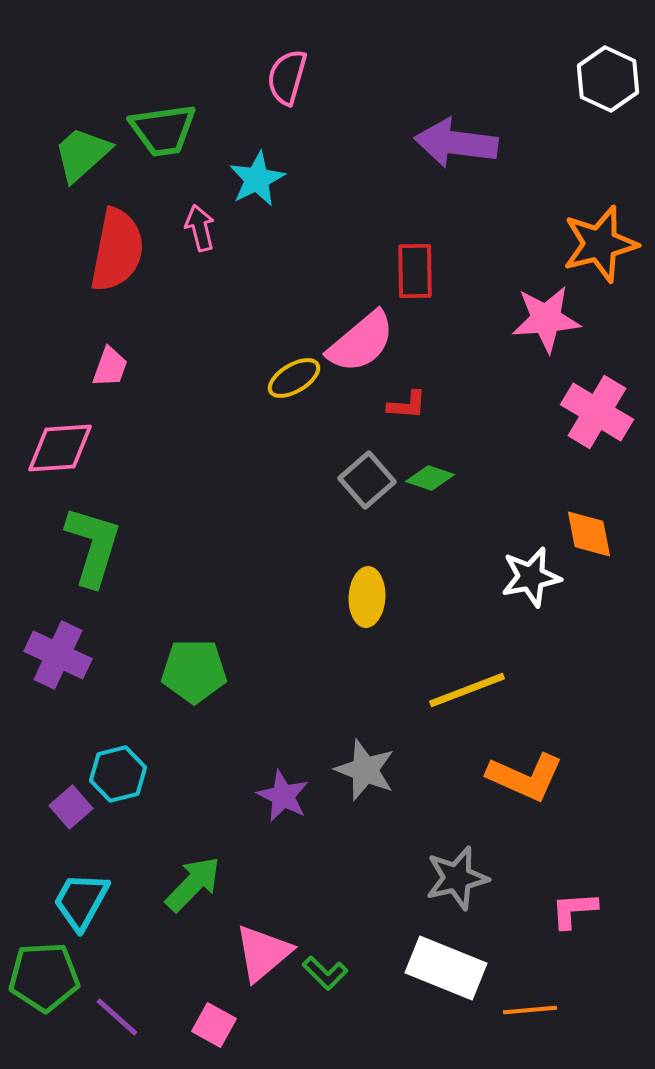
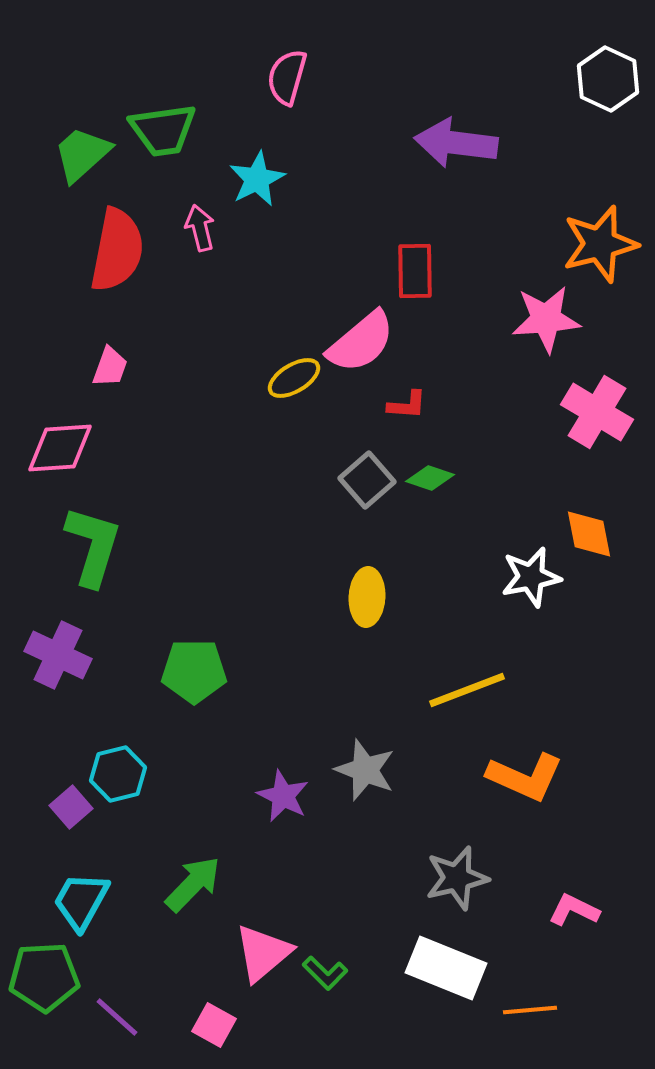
pink L-shape at (574, 910): rotated 30 degrees clockwise
